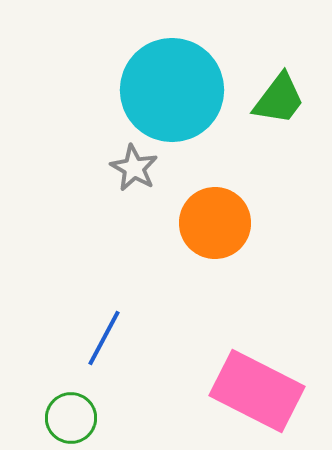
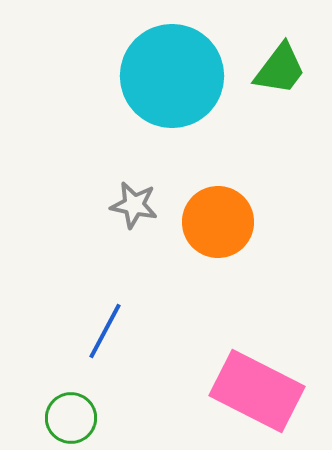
cyan circle: moved 14 px up
green trapezoid: moved 1 px right, 30 px up
gray star: moved 37 px down; rotated 18 degrees counterclockwise
orange circle: moved 3 px right, 1 px up
blue line: moved 1 px right, 7 px up
